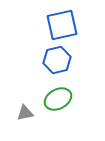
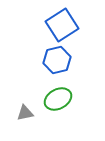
blue square: rotated 20 degrees counterclockwise
